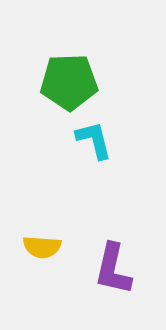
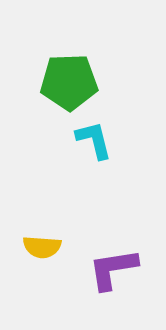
purple L-shape: rotated 68 degrees clockwise
